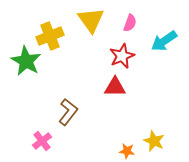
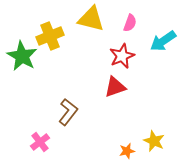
yellow triangle: moved 1 px up; rotated 40 degrees counterclockwise
cyan arrow: moved 1 px left
green star: moved 4 px left, 5 px up
red triangle: rotated 20 degrees counterclockwise
pink cross: moved 2 px left, 1 px down
orange star: rotated 21 degrees counterclockwise
